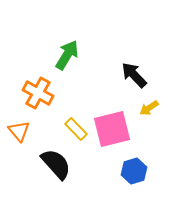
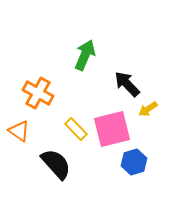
green arrow: moved 18 px right; rotated 8 degrees counterclockwise
black arrow: moved 7 px left, 9 px down
yellow arrow: moved 1 px left, 1 px down
orange triangle: rotated 15 degrees counterclockwise
blue hexagon: moved 9 px up
